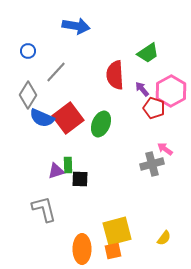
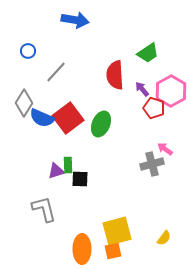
blue arrow: moved 1 px left, 6 px up
gray diamond: moved 4 px left, 8 px down
